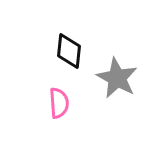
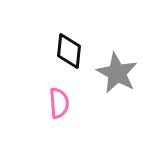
gray star: moved 5 px up
